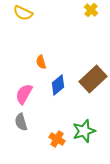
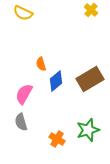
orange semicircle: moved 2 px down
brown rectangle: moved 3 px left; rotated 12 degrees clockwise
blue diamond: moved 2 px left, 4 px up
green star: moved 4 px right, 1 px up
